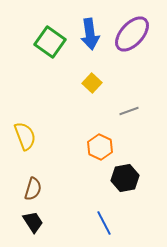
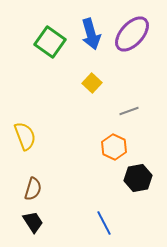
blue arrow: moved 1 px right; rotated 8 degrees counterclockwise
orange hexagon: moved 14 px right
black hexagon: moved 13 px right
